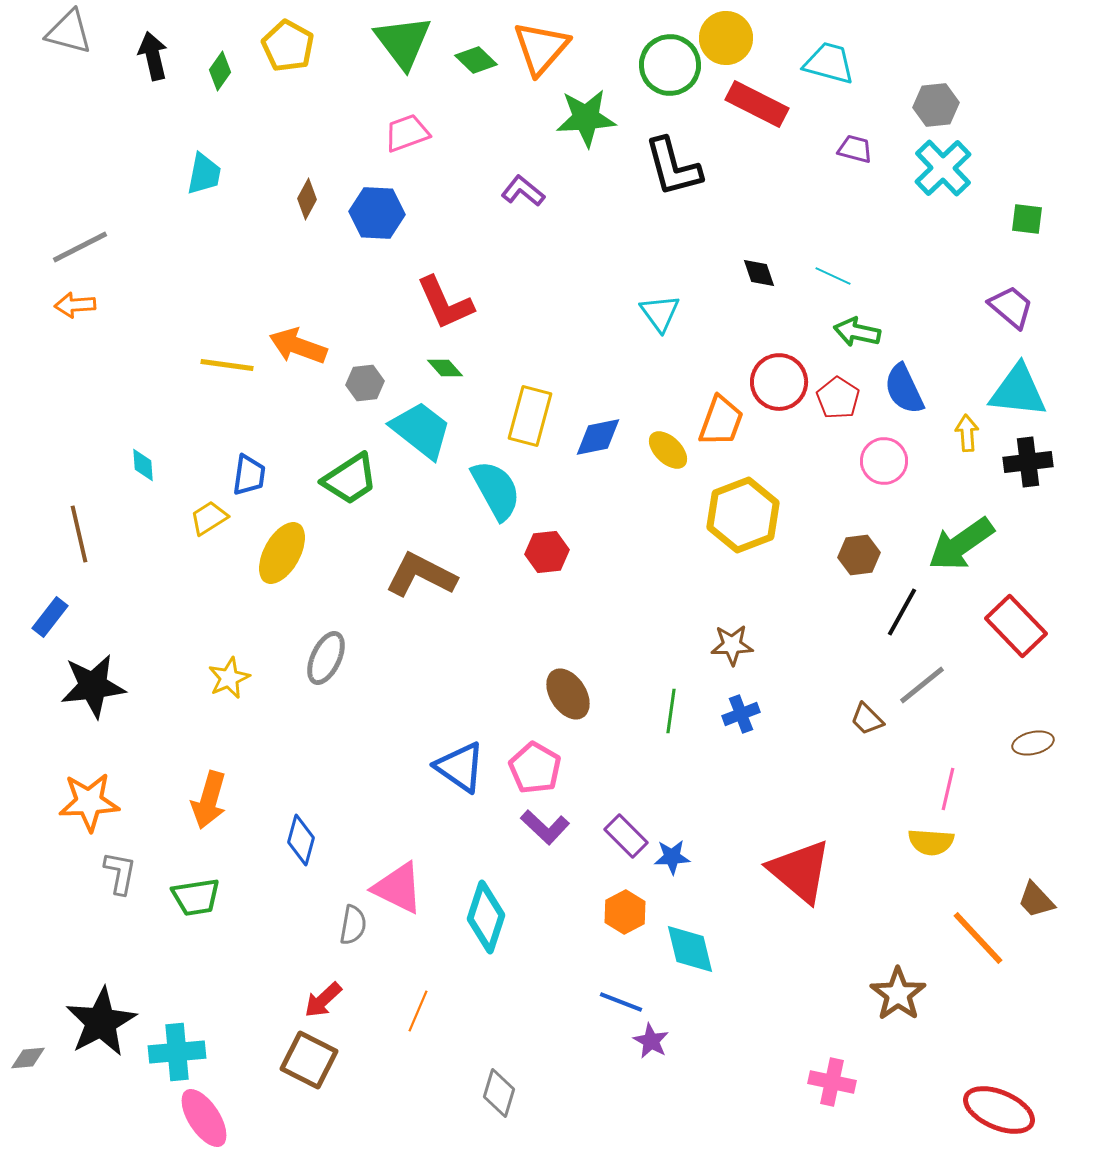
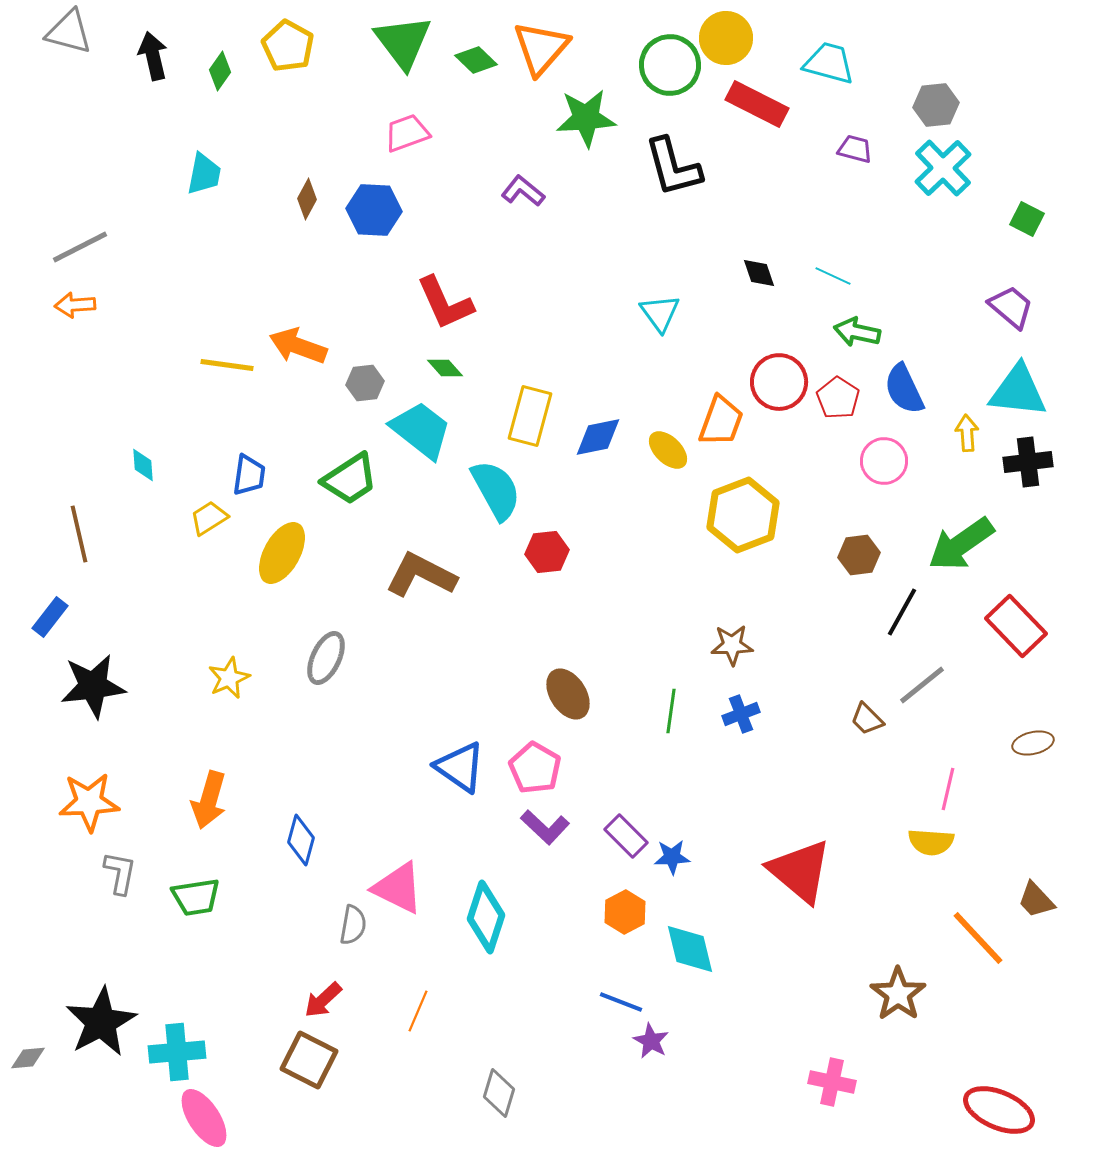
blue hexagon at (377, 213): moved 3 px left, 3 px up
green square at (1027, 219): rotated 20 degrees clockwise
